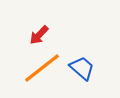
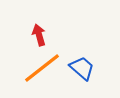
red arrow: rotated 120 degrees clockwise
